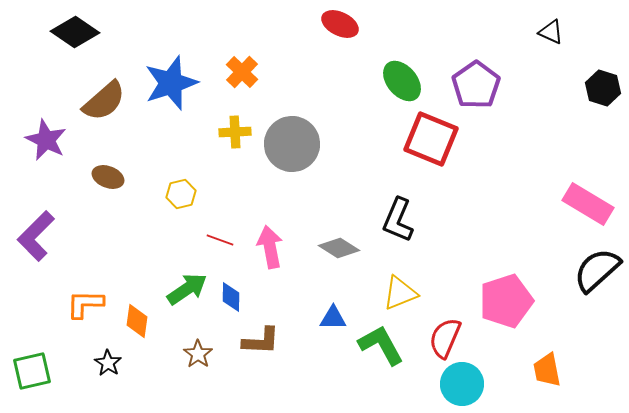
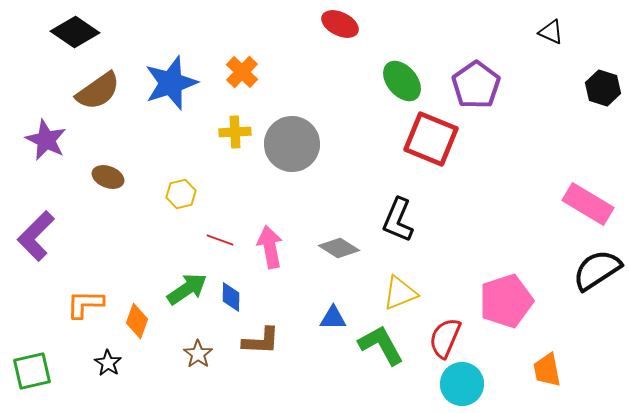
brown semicircle: moved 6 px left, 10 px up; rotated 6 degrees clockwise
black semicircle: rotated 9 degrees clockwise
orange diamond: rotated 12 degrees clockwise
